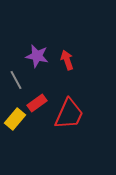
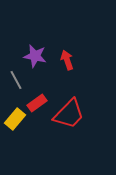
purple star: moved 2 px left
red trapezoid: rotated 20 degrees clockwise
